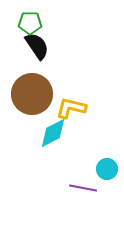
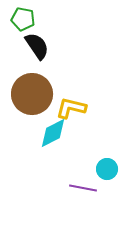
green pentagon: moved 7 px left, 4 px up; rotated 10 degrees clockwise
